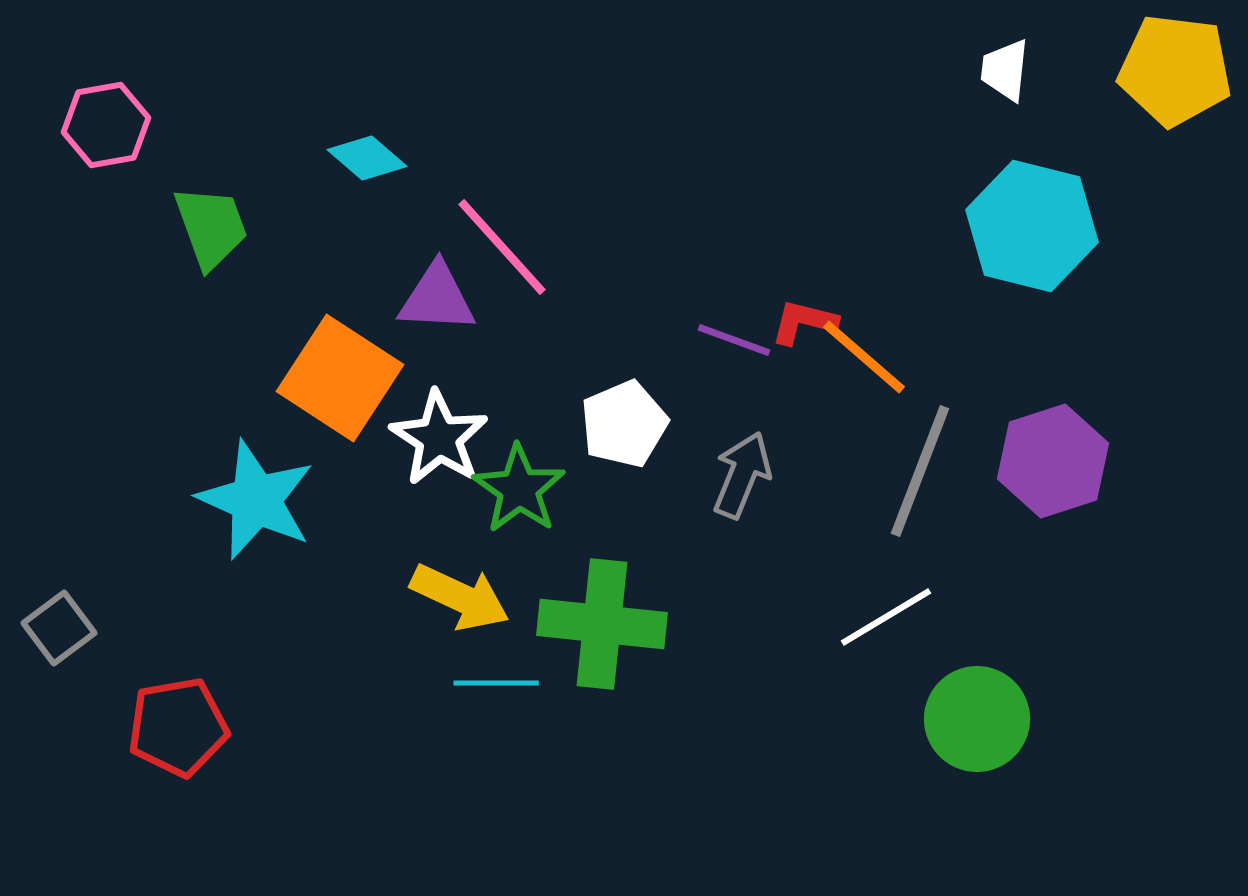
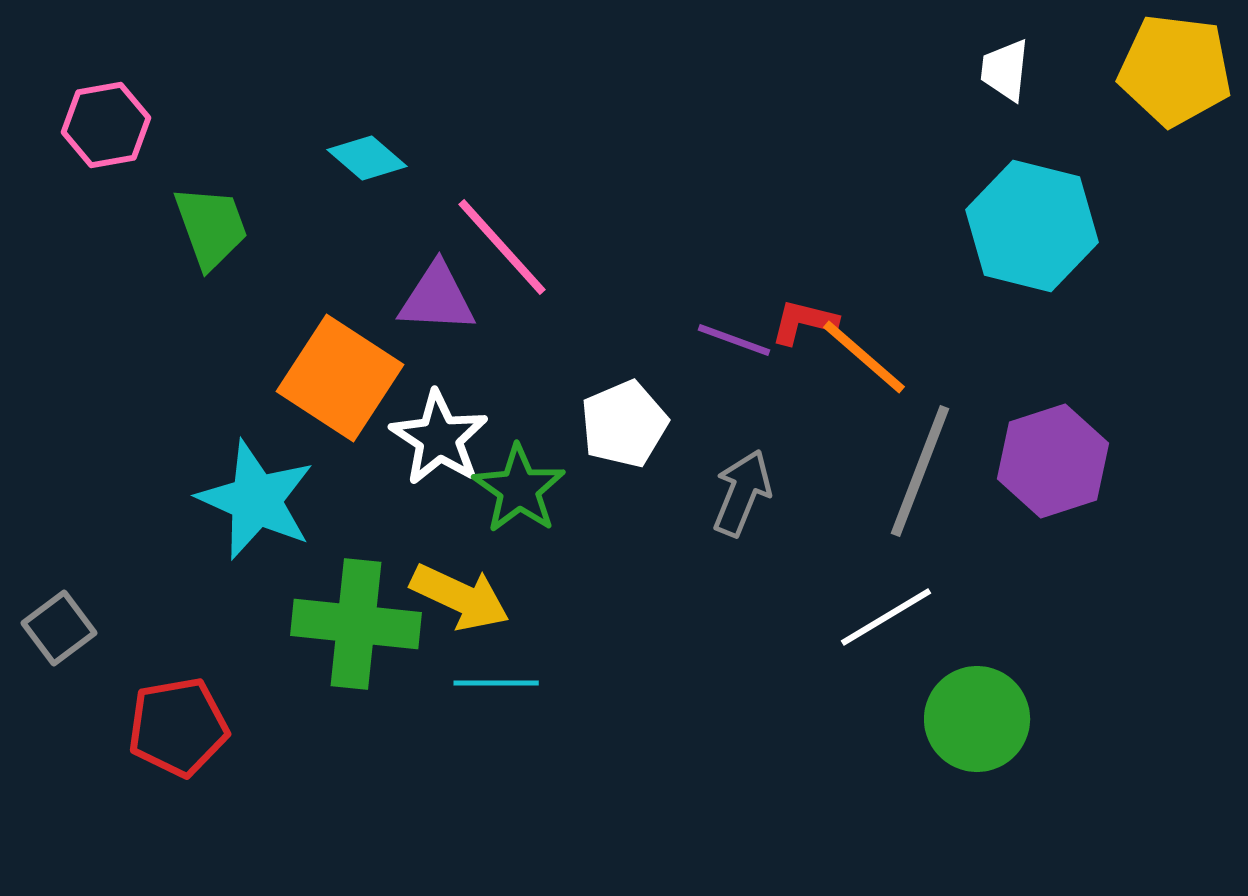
gray arrow: moved 18 px down
green cross: moved 246 px left
